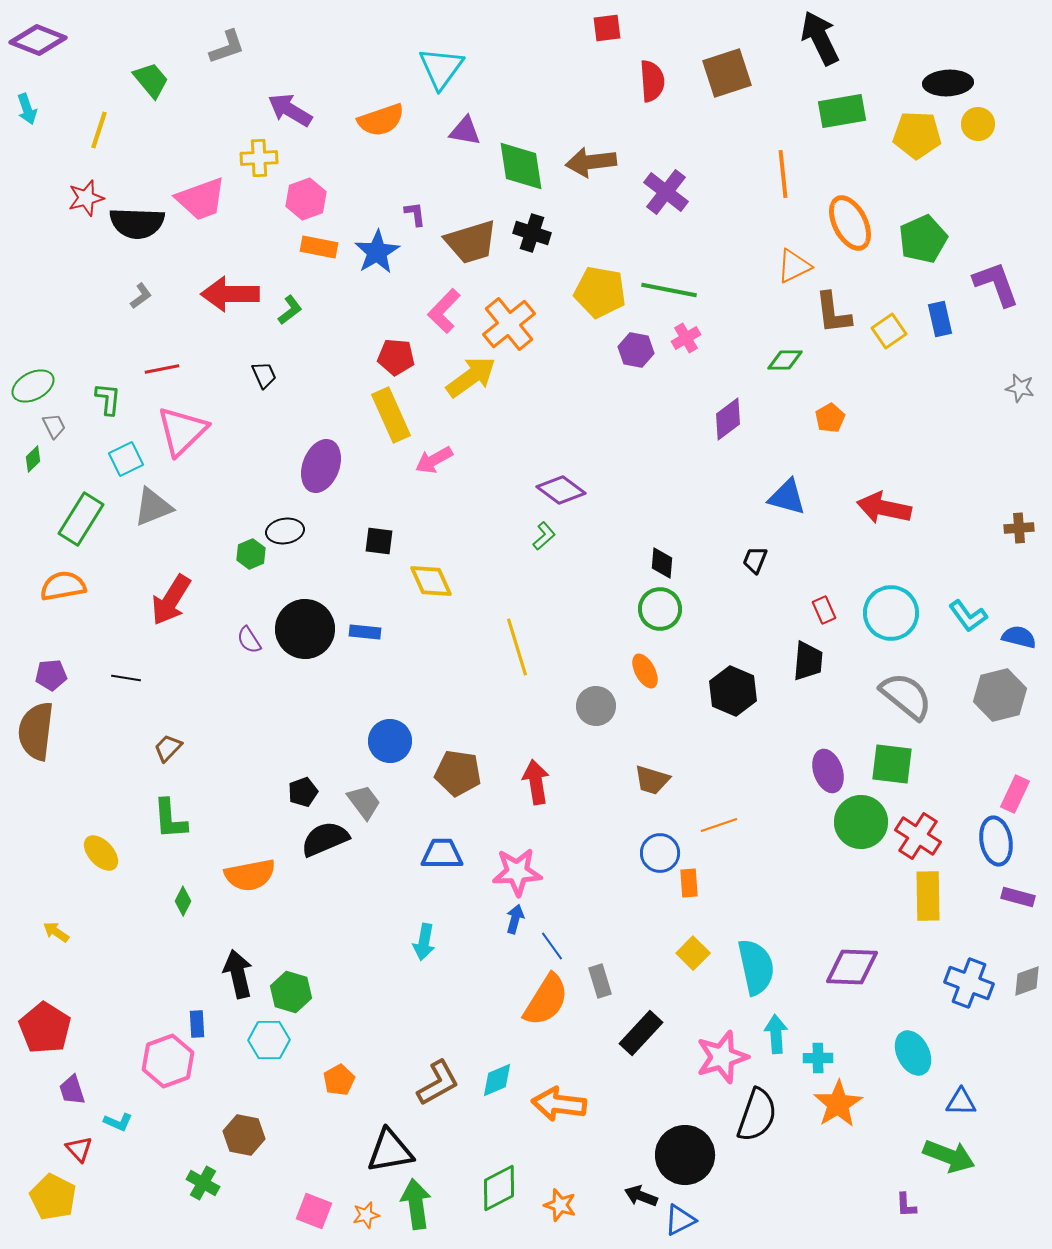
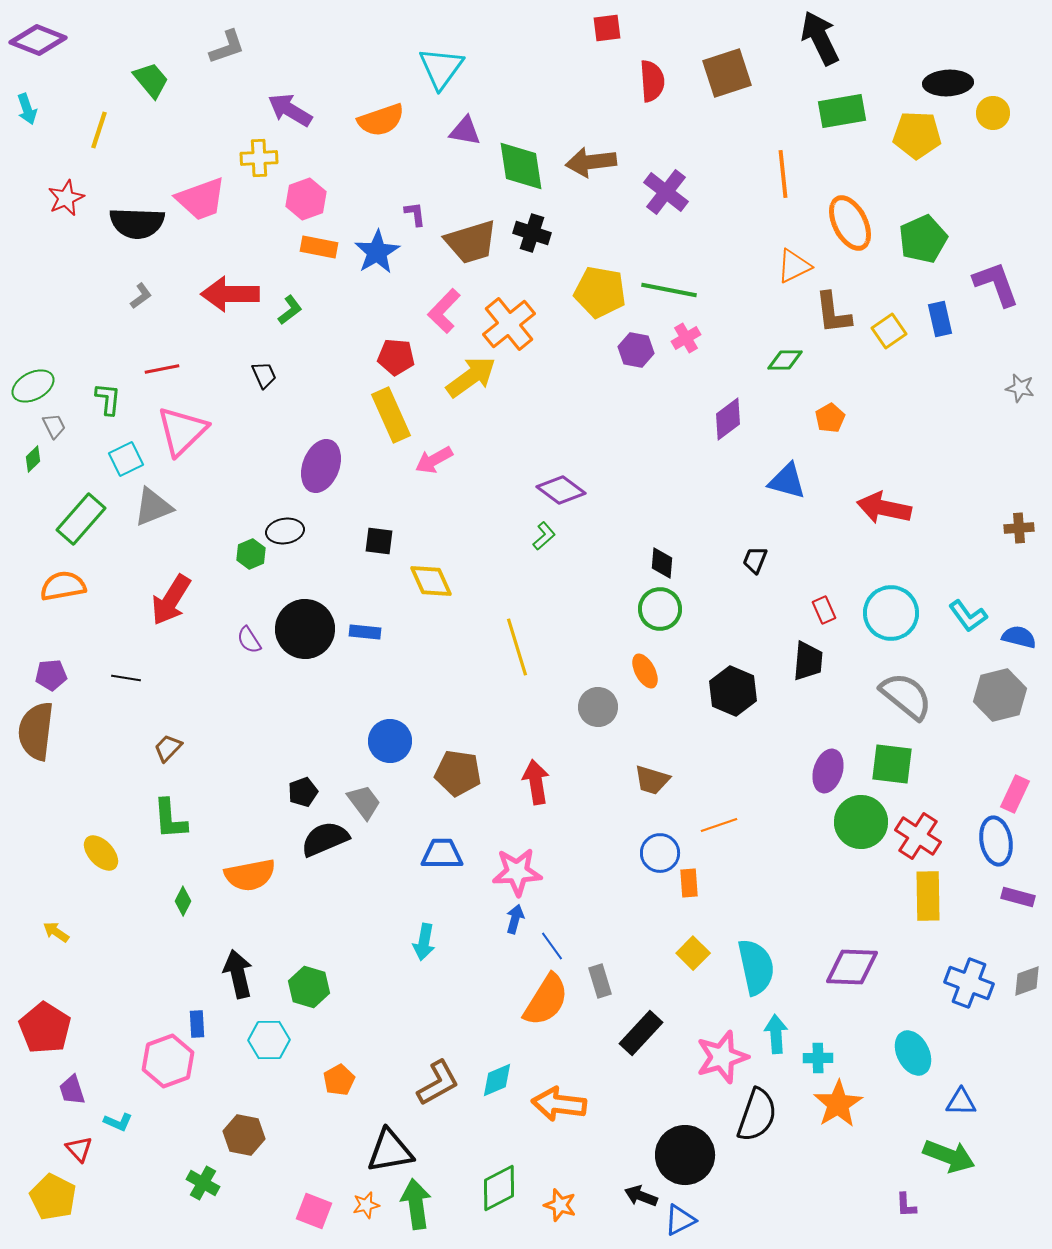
yellow circle at (978, 124): moved 15 px right, 11 px up
red star at (86, 198): moved 20 px left; rotated 9 degrees counterclockwise
blue triangle at (787, 497): moved 16 px up
green rectangle at (81, 519): rotated 9 degrees clockwise
gray circle at (596, 706): moved 2 px right, 1 px down
purple ellipse at (828, 771): rotated 36 degrees clockwise
green hexagon at (291, 992): moved 18 px right, 5 px up
orange star at (366, 1215): moved 10 px up
